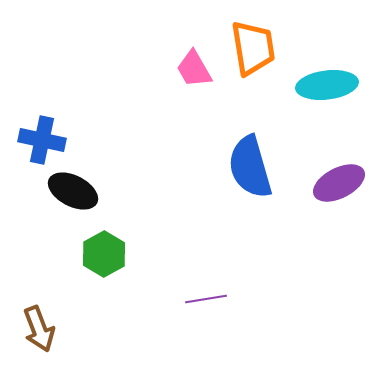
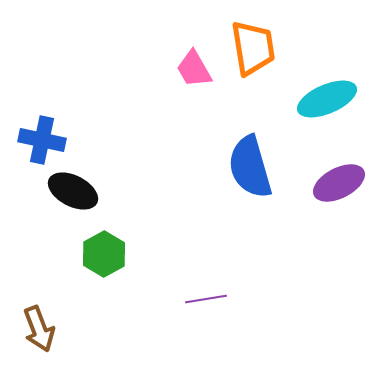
cyan ellipse: moved 14 px down; rotated 16 degrees counterclockwise
